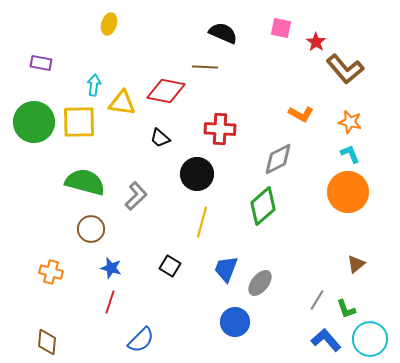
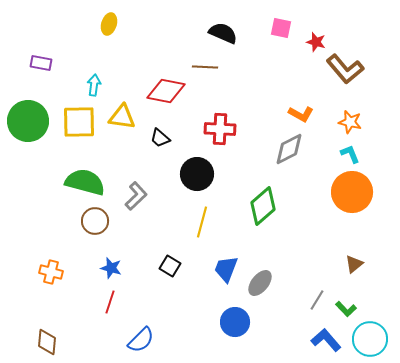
red star: rotated 18 degrees counterclockwise
yellow triangle: moved 14 px down
green circle: moved 6 px left, 1 px up
gray diamond: moved 11 px right, 10 px up
orange circle: moved 4 px right
brown circle: moved 4 px right, 8 px up
brown triangle: moved 2 px left
green L-shape: rotated 25 degrees counterclockwise
